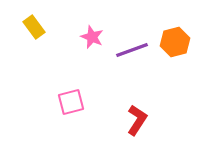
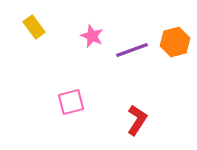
pink star: moved 1 px up
